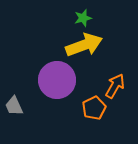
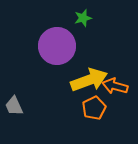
yellow arrow: moved 5 px right, 35 px down
purple circle: moved 34 px up
orange arrow: rotated 105 degrees counterclockwise
